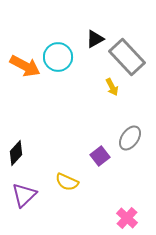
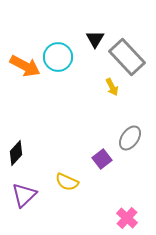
black triangle: rotated 30 degrees counterclockwise
purple square: moved 2 px right, 3 px down
